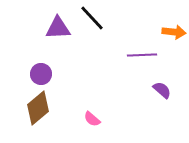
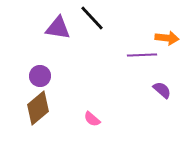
purple triangle: rotated 12 degrees clockwise
orange arrow: moved 7 px left, 6 px down
purple circle: moved 1 px left, 2 px down
